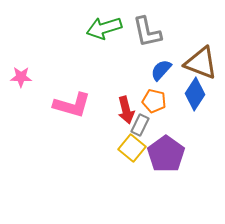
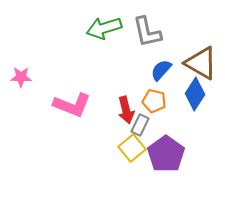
brown triangle: rotated 9 degrees clockwise
pink L-shape: rotated 6 degrees clockwise
yellow square: rotated 12 degrees clockwise
